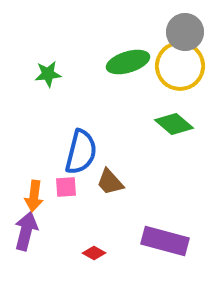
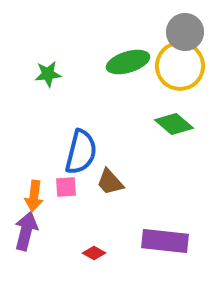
purple rectangle: rotated 9 degrees counterclockwise
